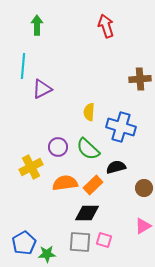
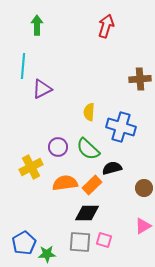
red arrow: rotated 35 degrees clockwise
black semicircle: moved 4 px left, 1 px down
orange rectangle: moved 1 px left
